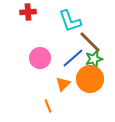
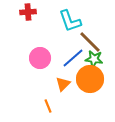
green star: rotated 24 degrees clockwise
